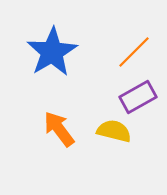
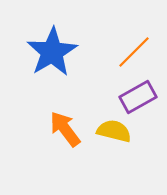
orange arrow: moved 6 px right
